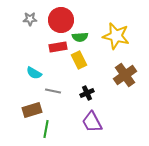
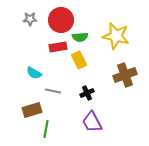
brown cross: rotated 15 degrees clockwise
